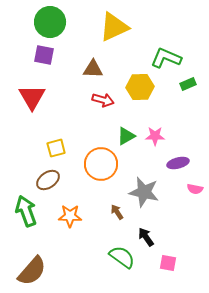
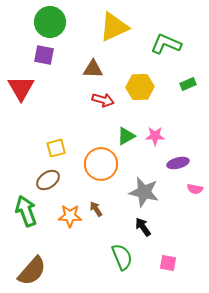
green L-shape: moved 14 px up
red triangle: moved 11 px left, 9 px up
brown arrow: moved 21 px left, 3 px up
black arrow: moved 3 px left, 10 px up
green semicircle: rotated 32 degrees clockwise
